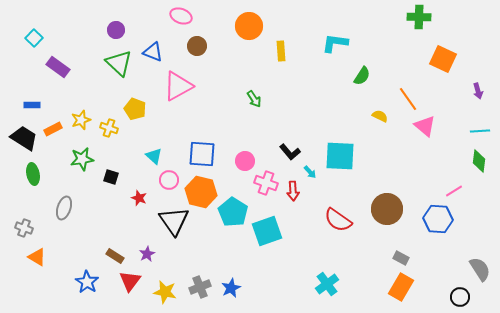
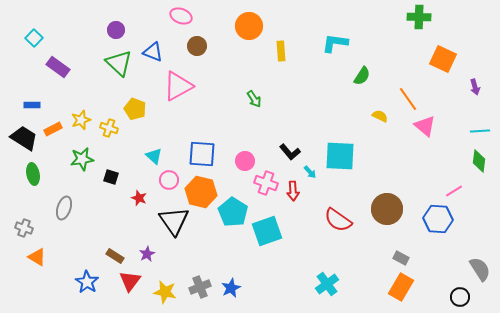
purple arrow at (478, 91): moved 3 px left, 4 px up
